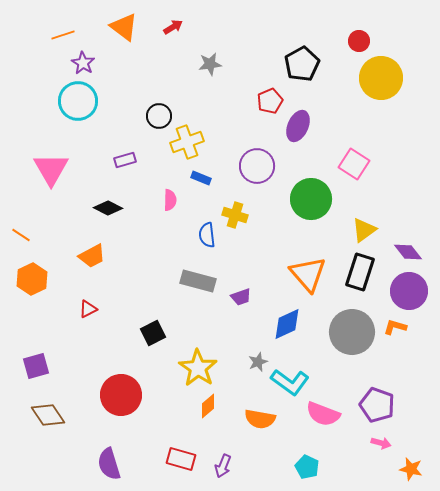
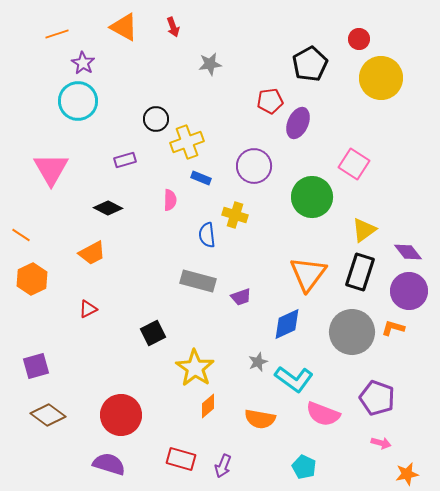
orange triangle at (124, 27): rotated 8 degrees counterclockwise
red arrow at (173, 27): rotated 102 degrees clockwise
orange line at (63, 35): moved 6 px left, 1 px up
red circle at (359, 41): moved 2 px up
black pentagon at (302, 64): moved 8 px right
red pentagon at (270, 101): rotated 15 degrees clockwise
black circle at (159, 116): moved 3 px left, 3 px down
purple ellipse at (298, 126): moved 3 px up
purple circle at (257, 166): moved 3 px left
green circle at (311, 199): moved 1 px right, 2 px up
orange trapezoid at (92, 256): moved 3 px up
orange triangle at (308, 274): rotated 18 degrees clockwise
orange L-shape at (395, 327): moved 2 px left, 1 px down
yellow star at (198, 368): moved 3 px left
cyan L-shape at (290, 382): moved 4 px right, 3 px up
red circle at (121, 395): moved 20 px down
purple pentagon at (377, 405): moved 7 px up
brown diamond at (48, 415): rotated 20 degrees counterclockwise
purple semicircle at (109, 464): rotated 124 degrees clockwise
cyan pentagon at (307, 467): moved 3 px left
orange star at (411, 469): moved 4 px left, 5 px down; rotated 25 degrees counterclockwise
